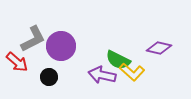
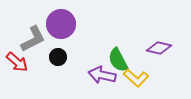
purple circle: moved 22 px up
green semicircle: rotated 35 degrees clockwise
yellow L-shape: moved 4 px right, 6 px down
black circle: moved 9 px right, 20 px up
